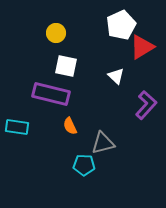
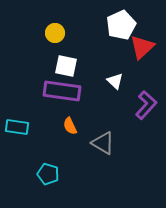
yellow circle: moved 1 px left
red triangle: rotated 12 degrees counterclockwise
white triangle: moved 1 px left, 5 px down
purple rectangle: moved 11 px right, 3 px up; rotated 6 degrees counterclockwise
gray triangle: rotated 45 degrees clockwise
cyan pentagon: moved 36 px left, 9 px down; rotated 15 degrees clockwise
